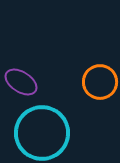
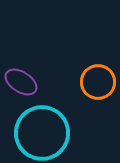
orange circle: moved 2 px left
